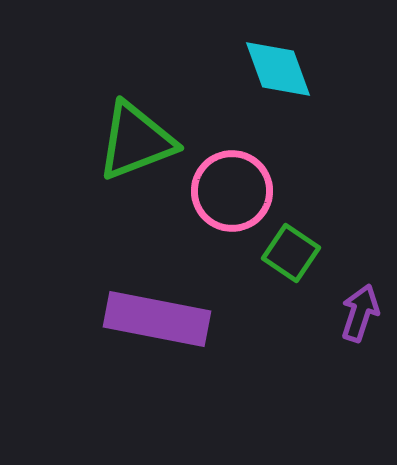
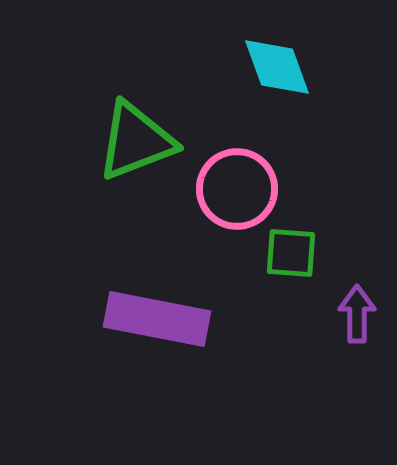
cyan diamond: moved 1 px left, 2 px up
pink circle: moved 5 px right, 2 px up
green square: rotated 30 degrees counterclockwise
purple arrow: moved 3 px left, 1 px down; rotated 18 degrees counterclockwise
